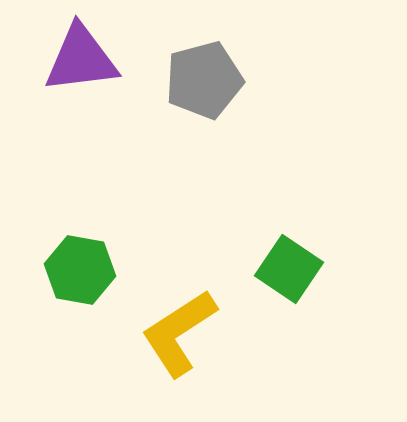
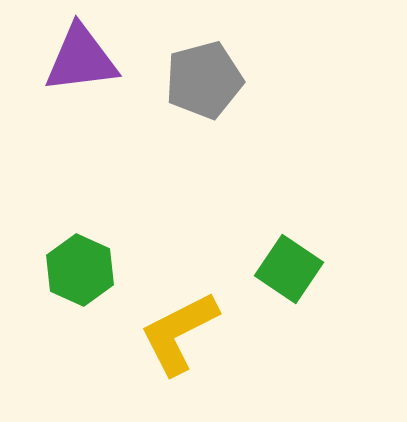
green hexagon: rotated 14 degrees clockwise
yellow L-shape: rotated 6 degrees clockwise
